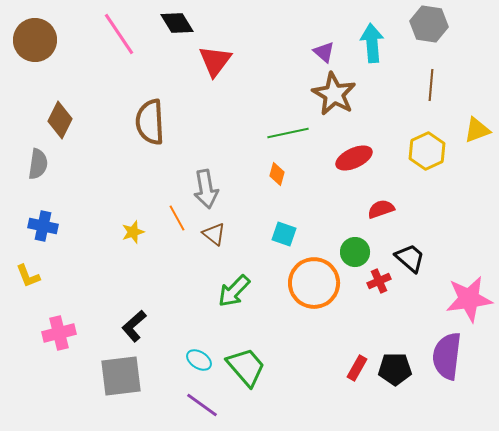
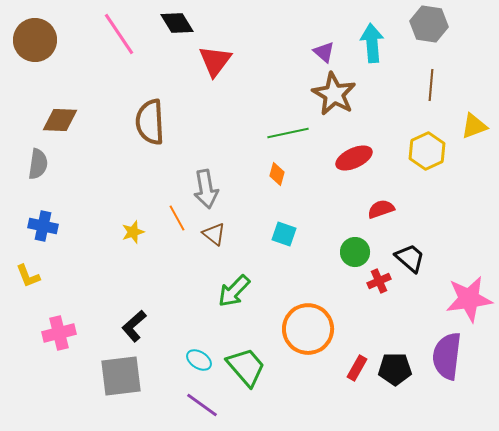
brown diamond: rotated 66 degrees clockwise
yellow triangle: moved 3 px left, 4 px up
orange circle: moved 6 px left, 46 px down
